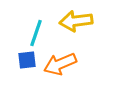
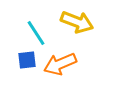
yellow arrow: moved 1 px right, 1 px down; rotated 152 degrees counterclockwise
cyan line: rotated 52 degrees counterclockwise
